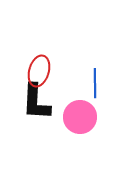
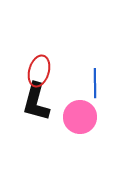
black L-shape: rotated 12 degrees clockwise
